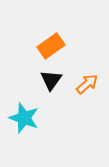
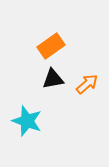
black triangle: moved 2 px right, 1 px up; rotated 45 degrees clockwise
cyan star: moved 3 px right, 3 px down
